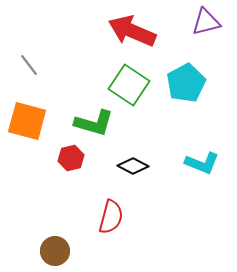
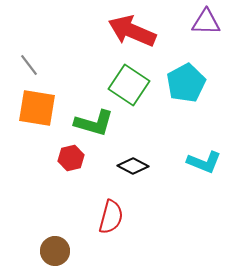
purple triangle: rotated 16 degrees clockwise
orange square: moved 10 px right, 13 px up; rotated 6 degrees counterclockwise
cyan L-shape: moved 2 px right, 1 px up
